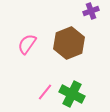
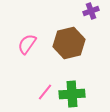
brown hexagon: rotated 8 degrees clockwise
green cross: rotated 30 degrees counterclockwise
